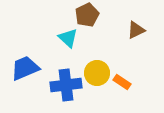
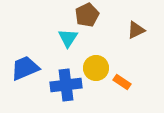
cyan triangle: rotated 20 degrees clockwise
yellow circle: moved 1 px left, 5 px up
